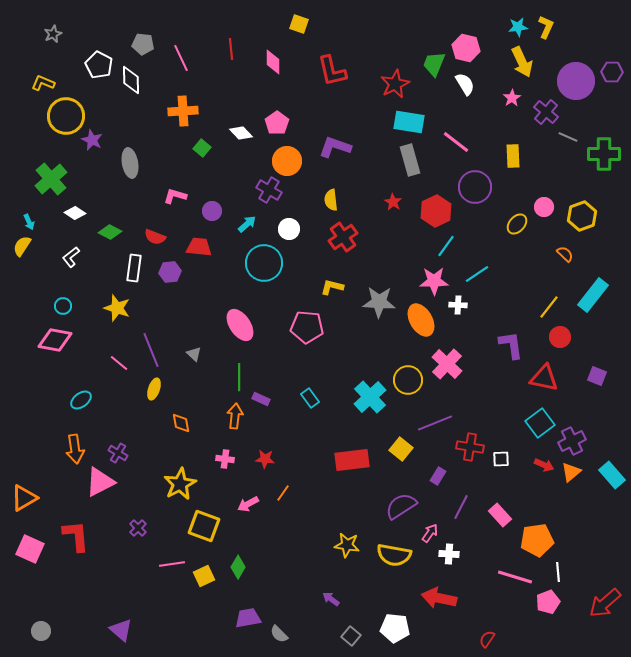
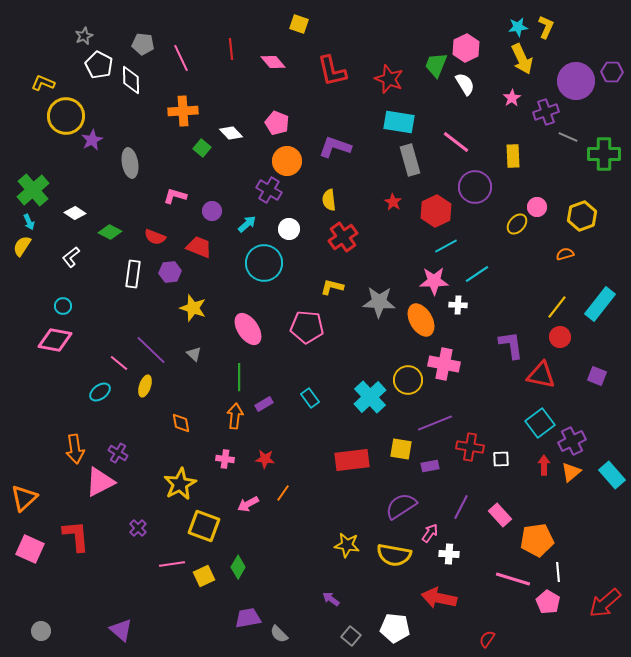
gray star at (53, 34): moved 31 px right, 2 px down
pink hexagon at (466, 48): rotated 20 degrees clockwise
pink diamond at (273, 62): rotated 40 degrees counterclockwise
yellow arrow at (522, 62): moved 3 px up
green trapezoid at (434, 64): moved 2 px right, 1 px down
red star at (395, 84): moved 6 px left, 5 px up; rotated 24 degrees counterclockwise
purple cross at (546, 112): rotated 30 degrees clockwise
cyan rectangle at (409, 122): moved 10 px left
pink pentagon at (277, 123): rotated 15 degrees counterclockwise
white diamond at (241, 133): moved 10 px left
purple star at (92, 140): rotated 20 degrees clockwise
green cross at (51, 179): moved 18 px left, 11 px down
yellow semicircle at (331, 200): moved 2 px left
pink circle at (544, 207): moved 7 px left
cyan line at (446, 246): rotated 25 degrees clockwise
red trapezoid at (199, 247): rotated 16 degrees clockwise
orange semicircle at (565, 254): rotated 60 degrees counterclockwise
white rectangle at (134, 268): moved 1 px left, 6 px down
cyan rectangle at (593, 295): moved 7 px right, 9 px down
yellow line at (549, 307): moved 8 px right
yellow star at (117, 308): moved 76 px right
pink ellipse at (240, 325): moved 8 px right, 4 px down
purple line at (151, 350): rotated 24 degrees counterclockwise
pink cross at (447, 364): moved 3 px left; rotated 32 degrees counterclockwise
red triangle at (544, 378): moved 3 px left, 3 px up
yellow ellipse at (154, 389): moved 9 px left, 3 px up
purple rectangle at (261, 399): moved 3 px right, 5 px down; rotated 54 degrees counterclockwise
cyan ellipse at (81, 400): moved 19 px right, 8 px up
yellow square at (401, 449): rotated 30 degrees counterclockwise
red arrow at (544, 465): rotated 114 degrees counterclockwise
purple rectangle at (438, 476): moved 8 px left, 10 px up; rotated 48 degrees clockwise
orange triangle at (24, 498): rotated 12 degrees counterclockwise
pink line at (515, 577): moved 2 px left, 2 px down
pink pentagon at (548, 602): rotated 20 degrees counterclockwise
